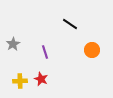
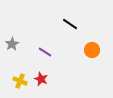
gray star: moved 1 px left
purple line: rotated 40 degrees counterclockwise
yellow cross: rotated 24 degrees clockwise
